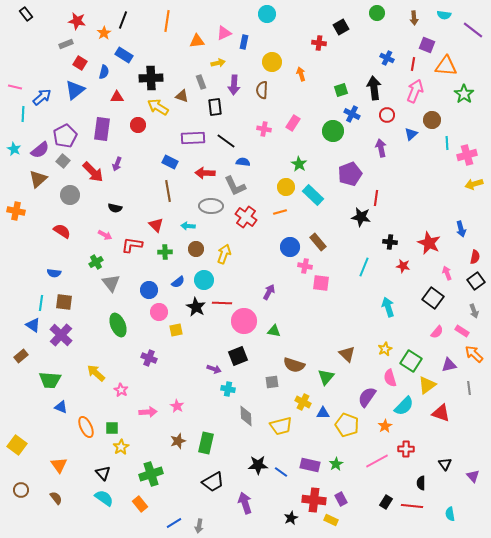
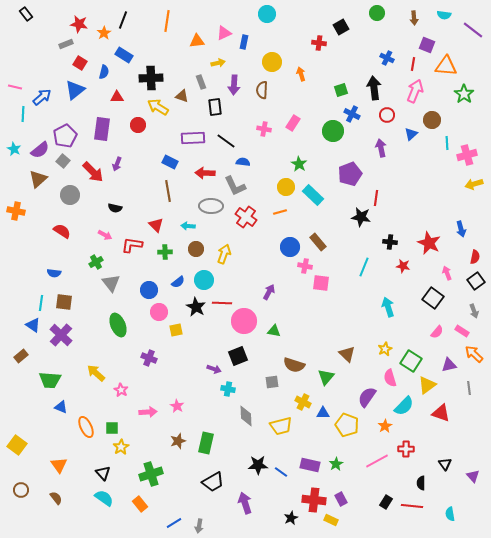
red star at (77, 21): moved 2 px right, 3 px down
